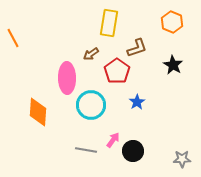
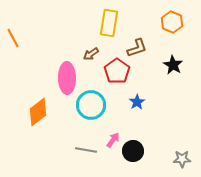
orange diamond: rotated 48 degrees clockwise
